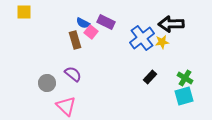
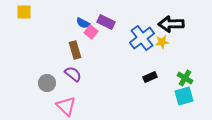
brown rectangle: moved 10 px down
black rectangle: rotated 24 degrees clockwise
